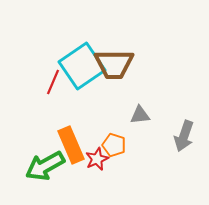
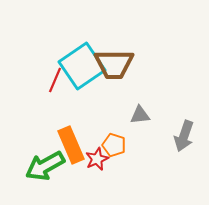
red line: moved 2 px right, 2 px up
